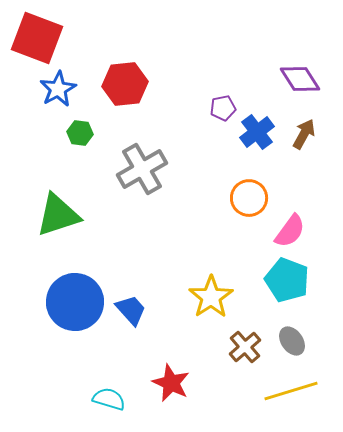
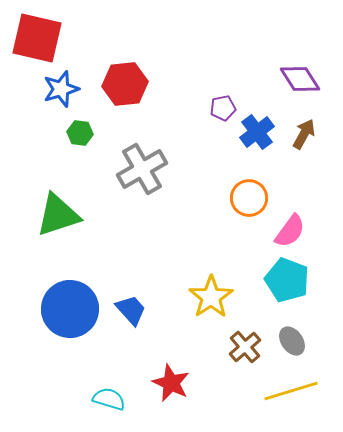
red square: rotated 8 degrees counterclockwise
blue star: moved 3 px right; rotated 12 degrees clockwise
blue circle: moved 5 px left, 7 px down
